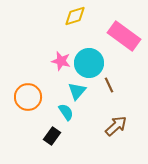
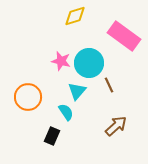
black rectangle: rotated 12 degrees counterclockwise
